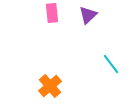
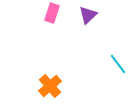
pink rectangle: rotated 24 degrees clockwise
cyan line: moved 7 px right
